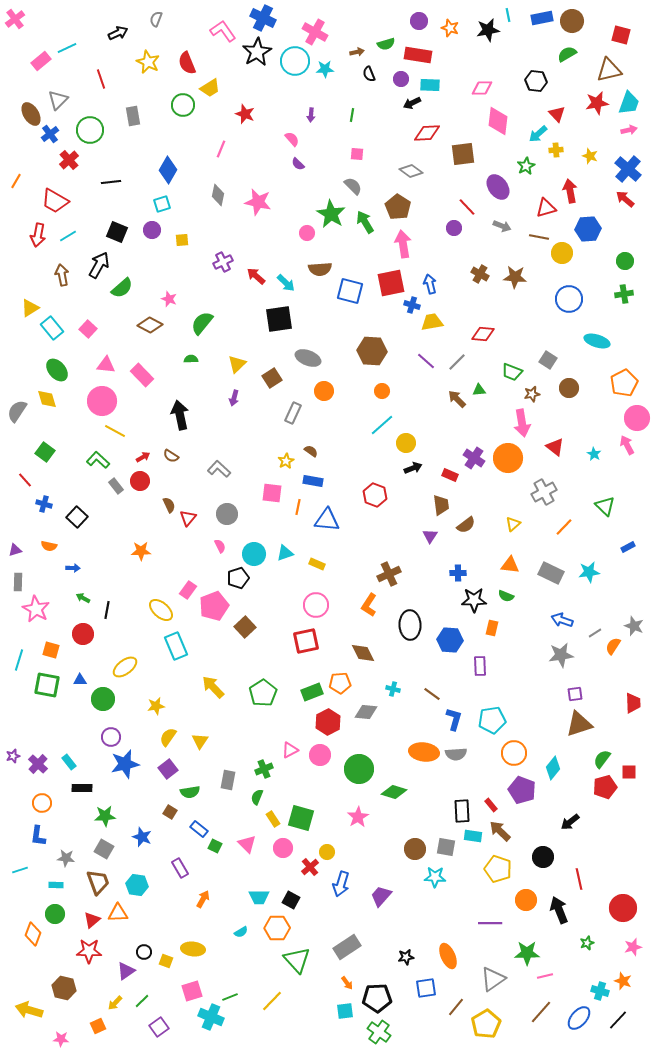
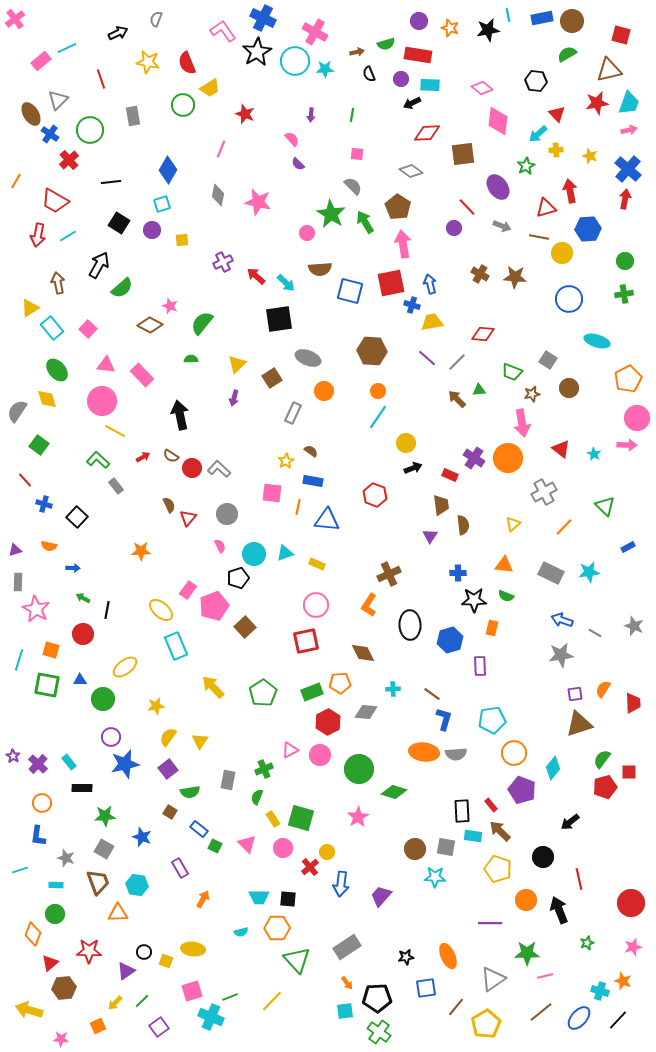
yellow star at (148, 62): rotated 15 degrees counterclockwise
pink diamond at (482, 88): rotated 40 degrees clockwise
blue cross at (50, 134): rotated 18 degrees counterclockwise
red arrow at (625, 199): rotated 60 degrees clockwise
black square at (117, 232): moved 2 px right, 9 px up; rotated 10 degrees clockwise
brown arrow at (62, 275): moved 4 px left, 8 px down
pink star at (169, 299): moved 1 px right, 7 px down
purple line at (426, 361): moved 1 px right, 3 px up
orange pentagon at (624, 383): moved 4 px right, 4 px up
orange circle at (382, 391): moved 4 px left
cyan line at (382, 425): moved 4 px left, 8 px up; rotated 15 degrees counterclockwise
pink arrow at (627, 445): rotated 120 degrees clockwise
red triangle at (555, 447): moved 6 px right, 2 px down
green square at (45, 452): moved 6 px left, 7 px up
red circle at (140, 481): moved 52 px right, 13 px up
brown semicircle at (466, 525): moved 3 px left; rotated 60 degrees counterclockwise
orange triangle at (510, 565): moved 6 px left
gray line at (595, 633): rotated 64 degrees clockwise
blue hexagon at (450, 640): rotated 20 degrees counterclockwise
orange semicircle at (613, 646): moved 10 px left, 43 px down
cyan cross at (393, 689): rotated 16 degrees counterclockwise
blue L-shape at (454, 719): moved 10 px left
purple star at (13, 756): rotated 24 degrees counterclockwise
gray star at (66, 858): rotated 12 degrees clockwise
blue arrow at (341, 884): rotated 10 degrees counterclockwise
black square at (291, 900): moved 3 px left, 1 px up; rotated 24 degrees counterclockwise
red circle at (623, 908): moved 8 px right, 5 px up
red triangle at (92, 920): moved 42 px left, 43 px down
cyan semicircle at (241, 932): rotated 16 degrees clockwise
brown hexagon at (64, 988): rotated 20 degrees counterclockwise
brown line at (541, 1012): rotated 10 degrees clockwise
